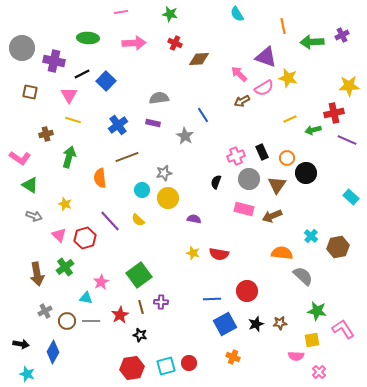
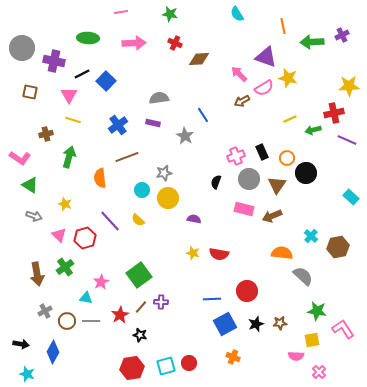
brown line at (141, 307): rotated 56 degrees clockwise
